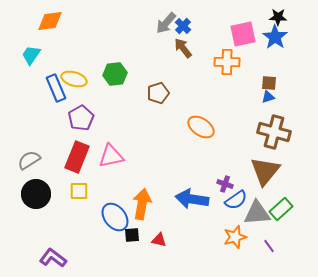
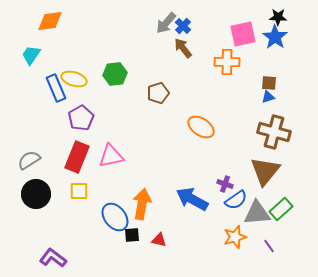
blue arrow: rotated 20 degrees clockwise
